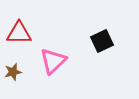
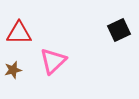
black square: moved 17 px right, 11 px up
brown star: moved 2 px up
